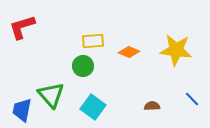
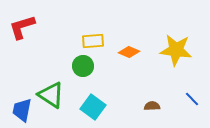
green triangle: rotated 16 degrees counterclockwise
